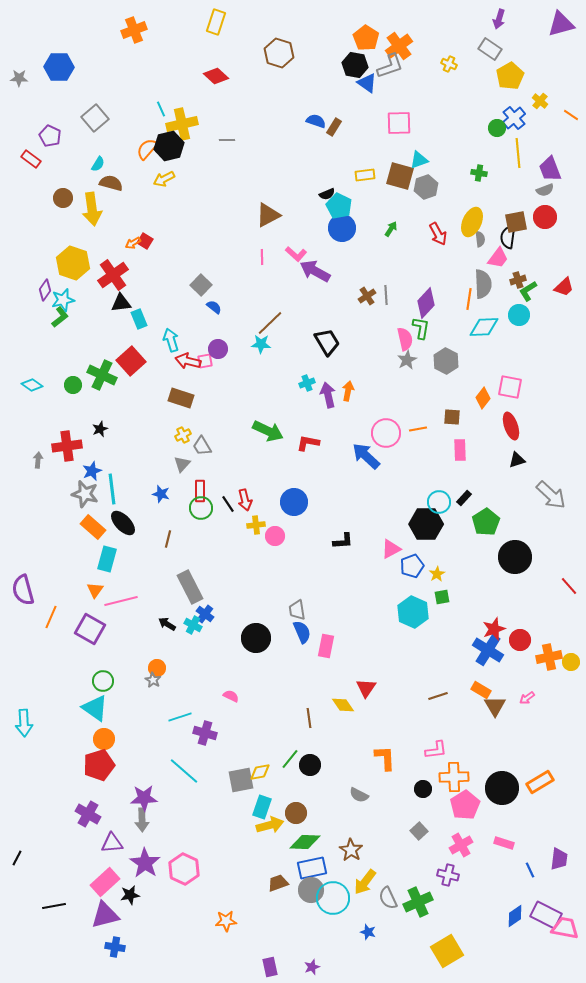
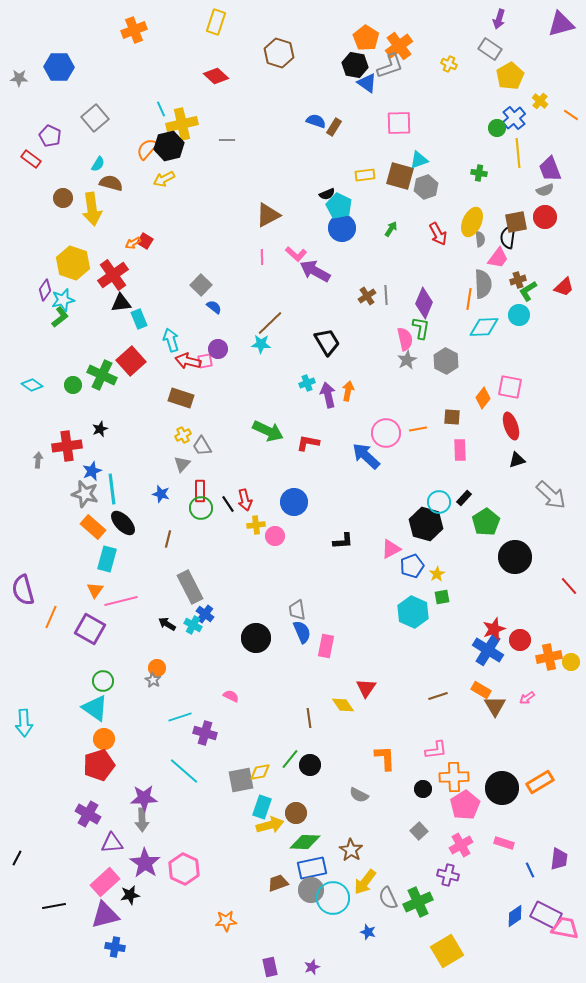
purple diamond at (426, 303): moved 2 px left; rotated 20 degrees counterclockwise
black hexagon at (426, 524): rotated 16 degrees clockwise
